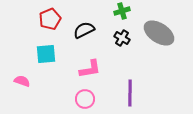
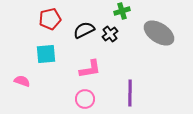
red pentagon: rotated 10 degrees clockwise
black cross: moved 12 px left, 4 px up; rotated 21 degrees clockwise
